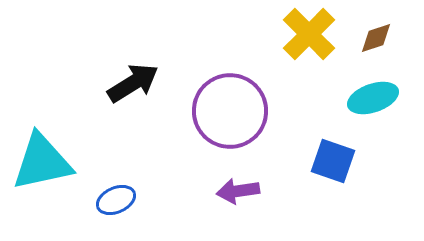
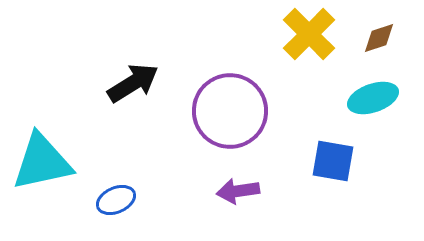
brown diamond: moved 3 px right
blue square: rotated 9 degrees counterclockwise
